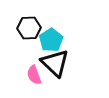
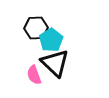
black hexagon: moved 7 px right
